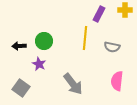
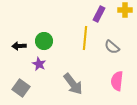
gray semicircle: rotated 28 degrees clockwise
